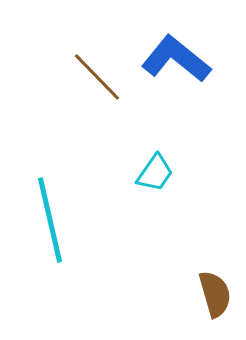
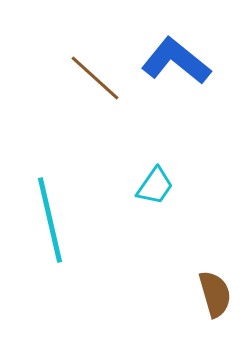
blue L-shape: moved 2 px down
brown line: moved 2 px left, 1 px down; rotated 4 degrees counterclockwise
cyan trapezoid: moved 13 px down
